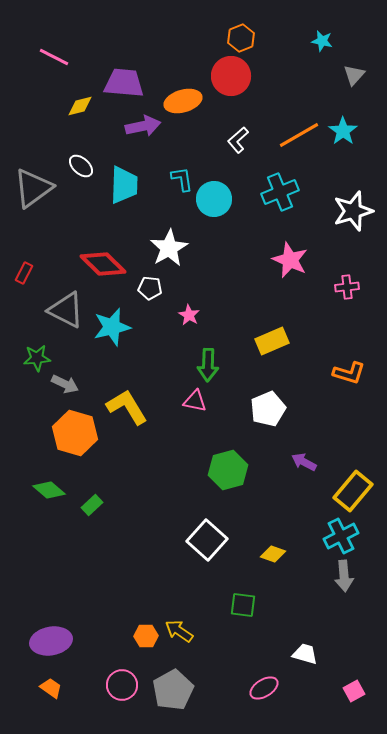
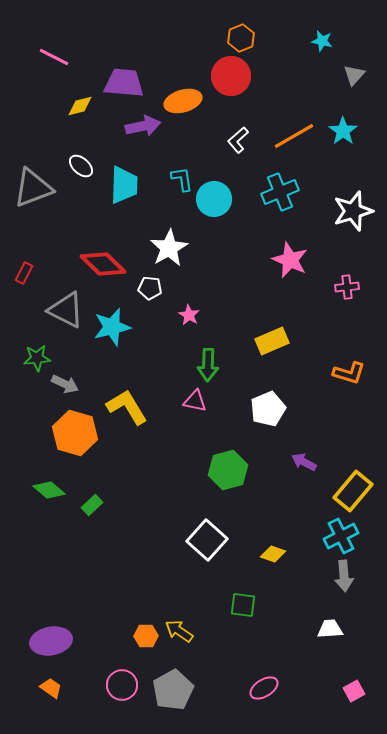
orange line at (299, 135): moved 5 px left, 1 px down
gray triangle at (33, 188): rotated 15 degrees clockwise
white trapezoid at (305, 654): moved 25 px right, 25 px up; rotated 20 degrees counterclockwise
